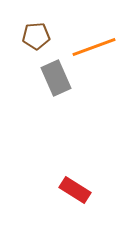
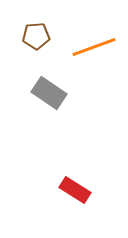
gray rectangle: moved 7 px left, 15 px down; rotated 32 degrees counterclockwise
